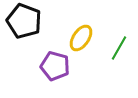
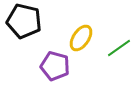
black pentagon: rotated 8 degrees counterclockwise
green line: rotated 25 degrees clockwise
